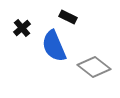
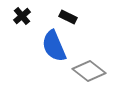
black cross: moved 12 px up
gray diamond: moved 5 px left, 4 px down
